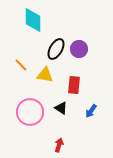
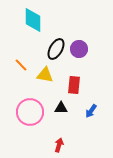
black triangle: rotated 32 degrees counterclockwise
